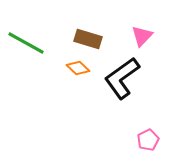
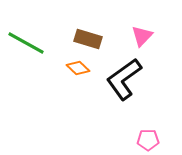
black L-shape: moved 2 px right, 1 px down
pink pentagon: rotated 25 degrees clockwise
